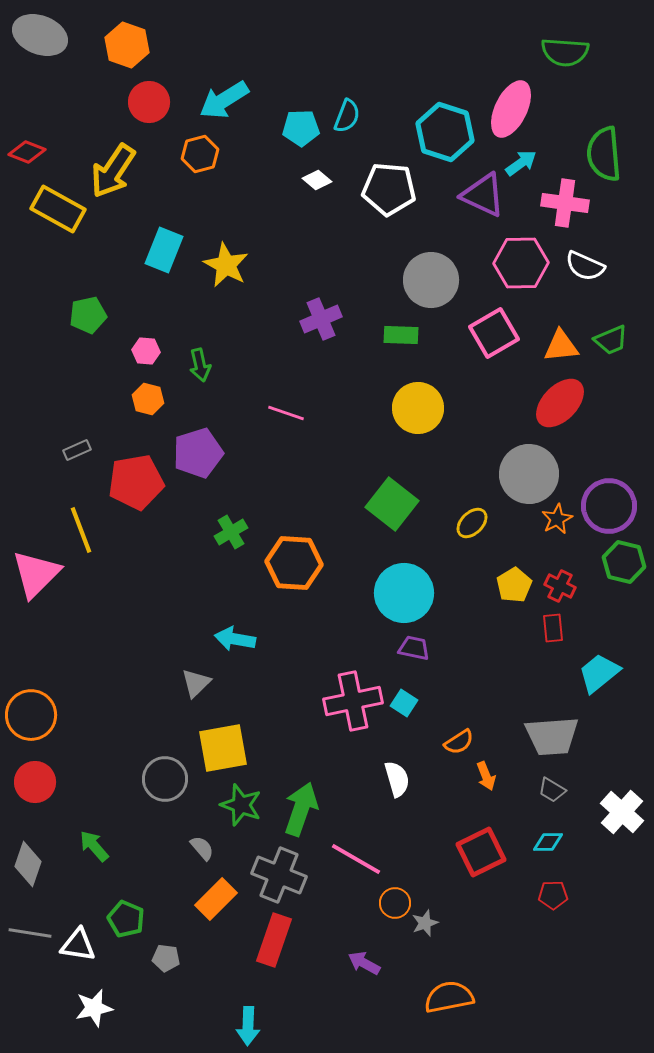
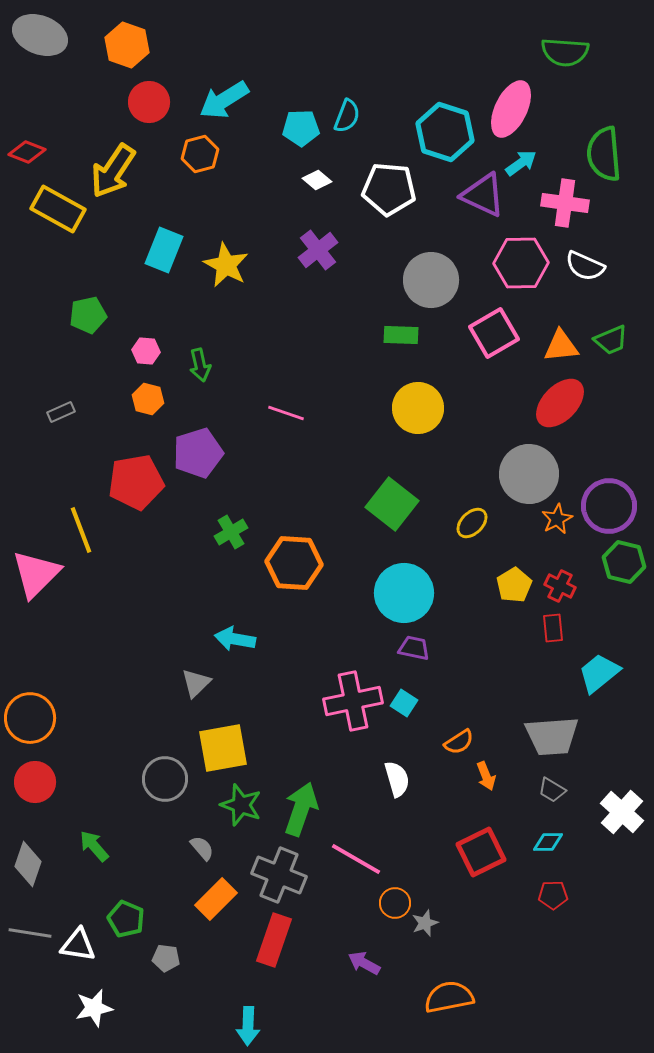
purple cross at (321, 319): moved 3 px left, 69 px up; rotated 15 degrees counterclockwise
gray rectangle at (77, 450): moved 16 px left, 38 px up
orange circle at (31, 715): moved 1 px left, 3 px down
